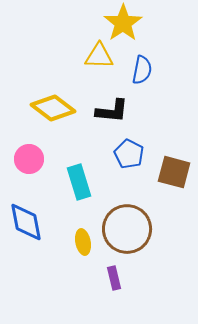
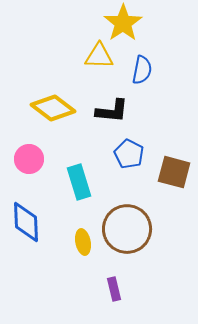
blue diamond: rotated 9 degrees clockwise
purple rectangle: moved 11 px down
